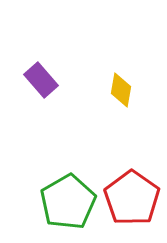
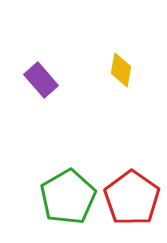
yellow diamond: moved 20 px up
green pentagon: moved 5 px up
